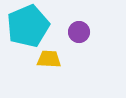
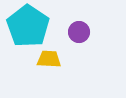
cyan pentagon: rotated 15 degrees counterclockwise
